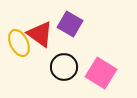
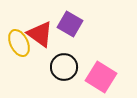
pink square: moved 4 px down
